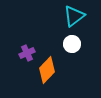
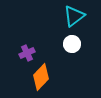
orange diamond: moved 6 px left, 7 px down
